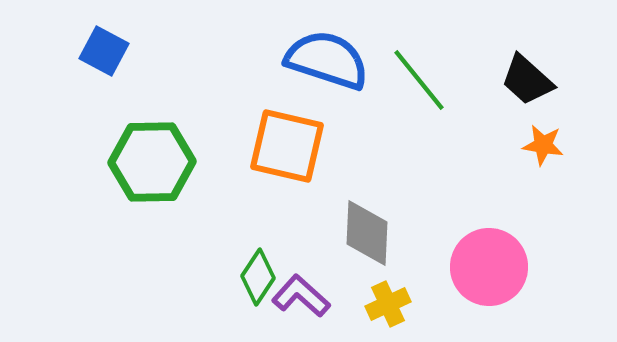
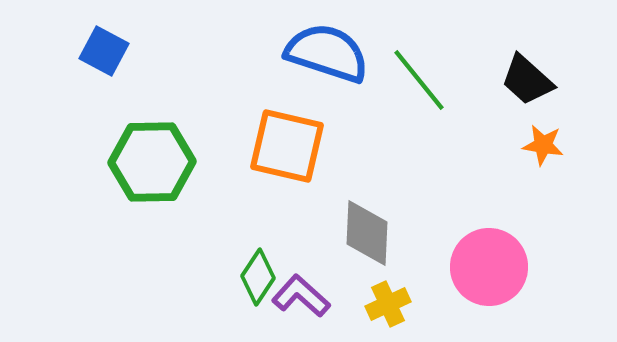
blue semicircle: moved 7 px up
